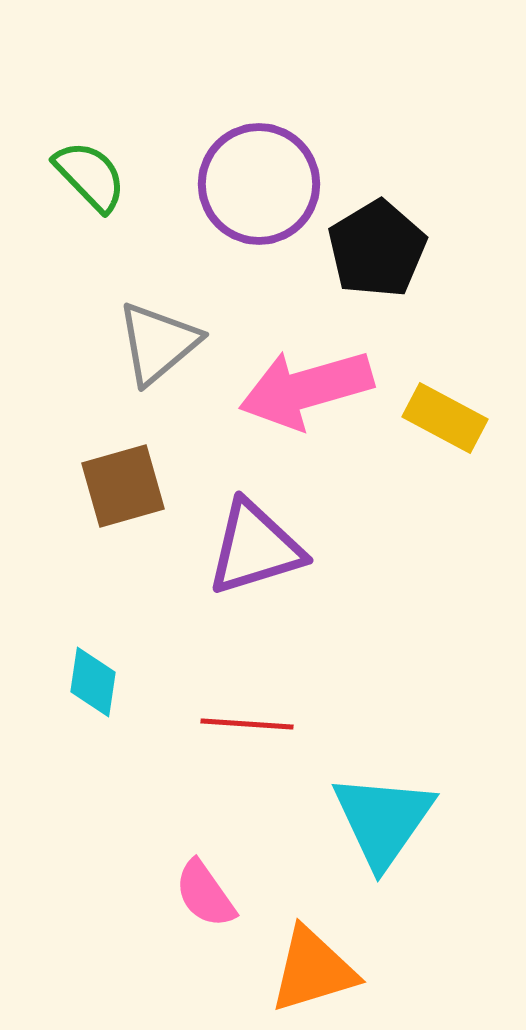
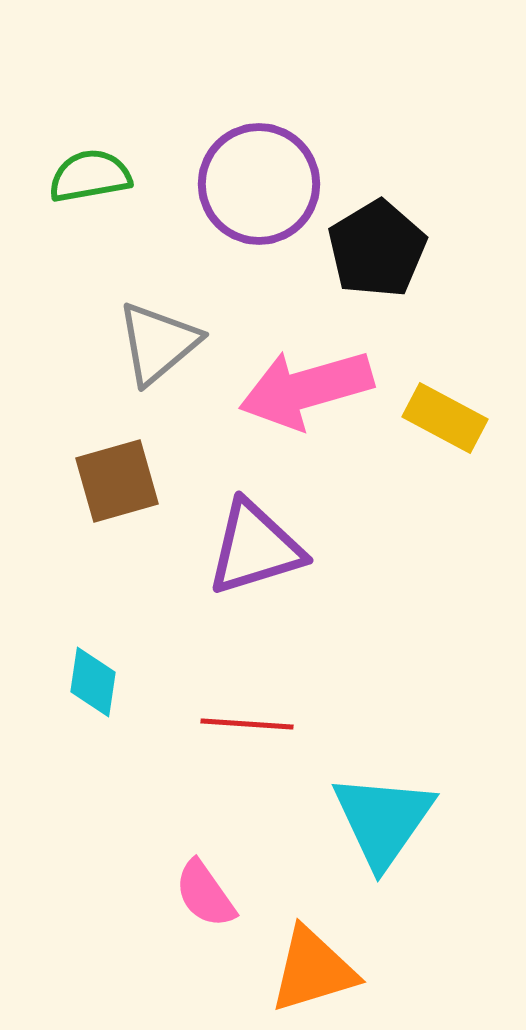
green semicircle: rotated 56 degrees counterclockwise
brown square: moved 6 px left, 5 px up
